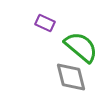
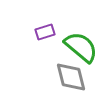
purple rectangle: moved 9 px down; rotated 42 degrees counterclockwise
